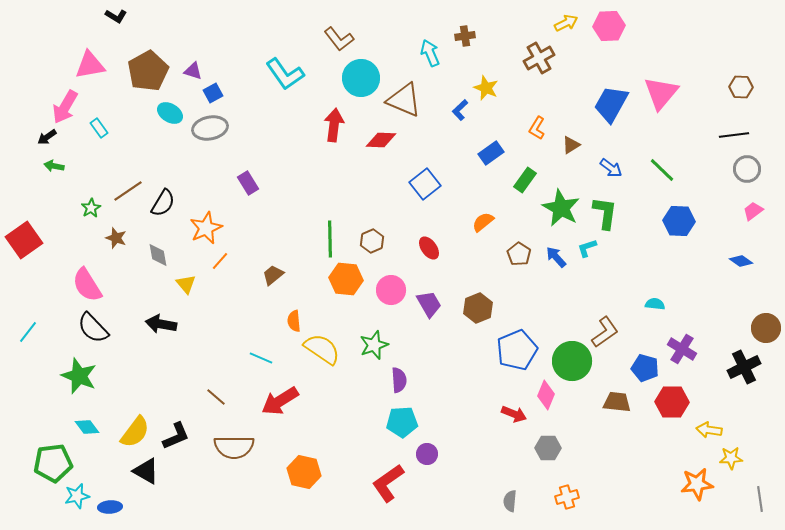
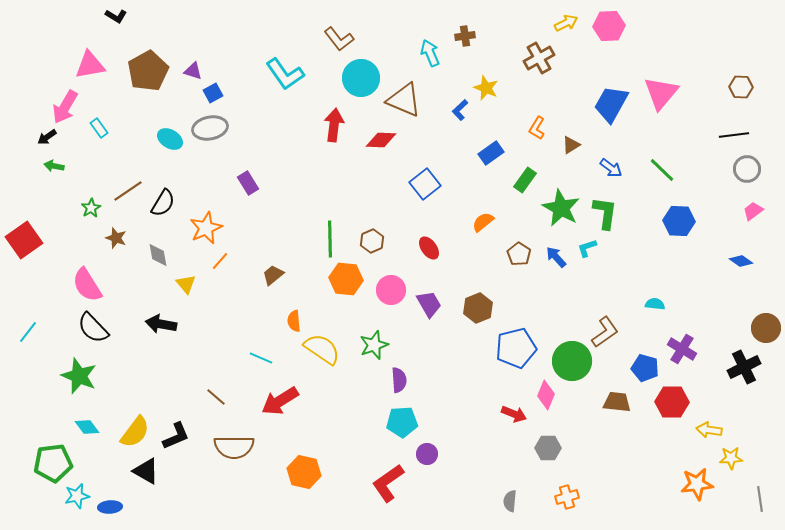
cyan ellipse at (170, 113): moved 26 px down
blue pentagon at (517, 350): moved 1 px left, 2 px up; rotated 9 degrees clockwise
